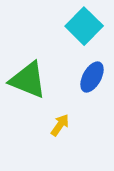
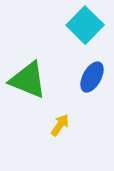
cyan square: moved 1 px right, 1 px up
